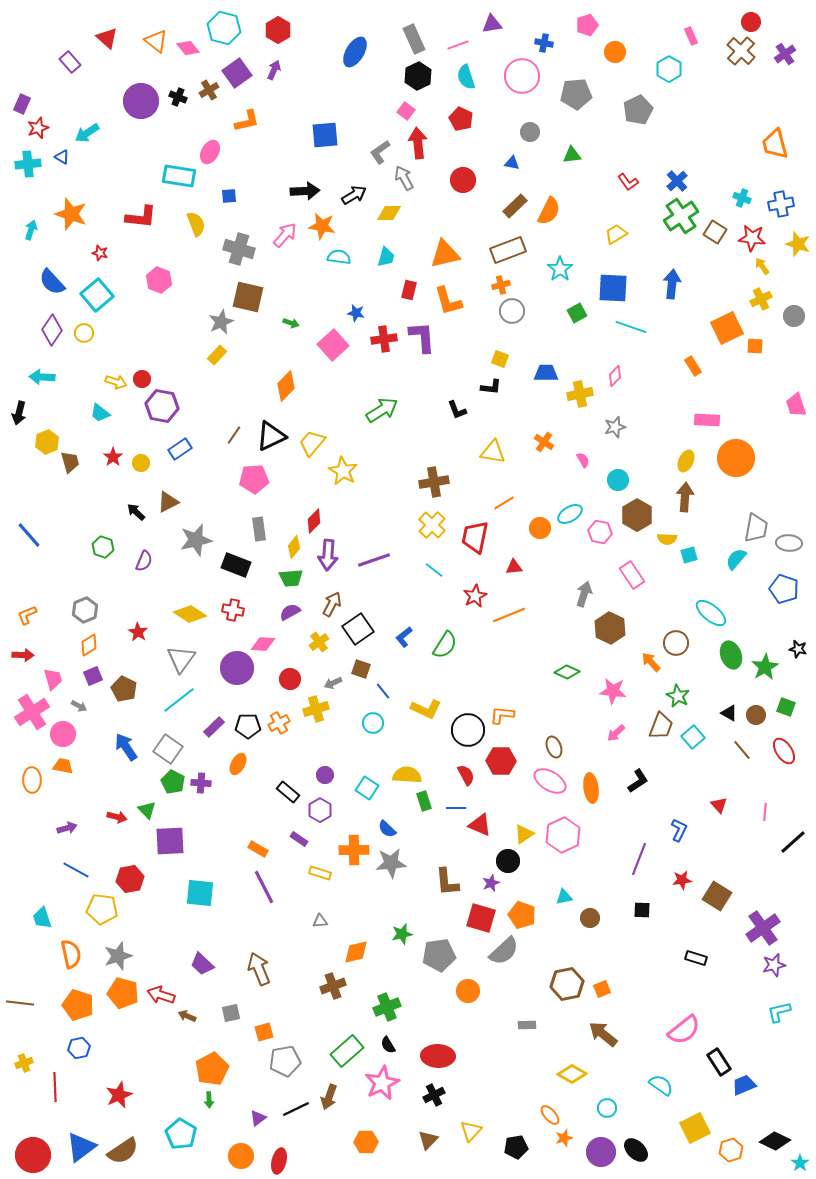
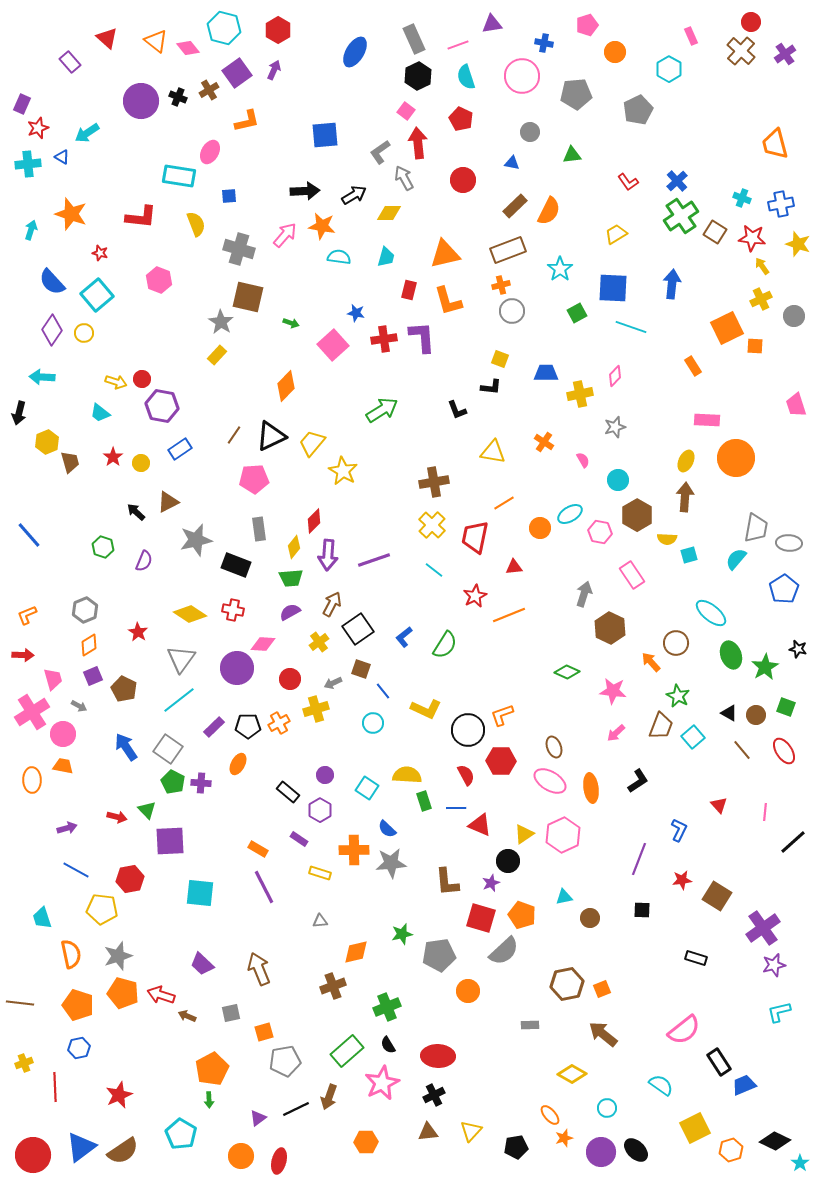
gray star at (221, 322): rotated 15 degrees counterclockwise
blue pentagon at (784, 589): rotated 20 degrees clockwise
orange L-shape at (502, 715): rotated 25 degrees counterclockwise
gray rectangle at (527, 1025): moved 3 px right
brown triangle at (428, 1140): moved 8 px up; rotated 40 degrees clockwise
